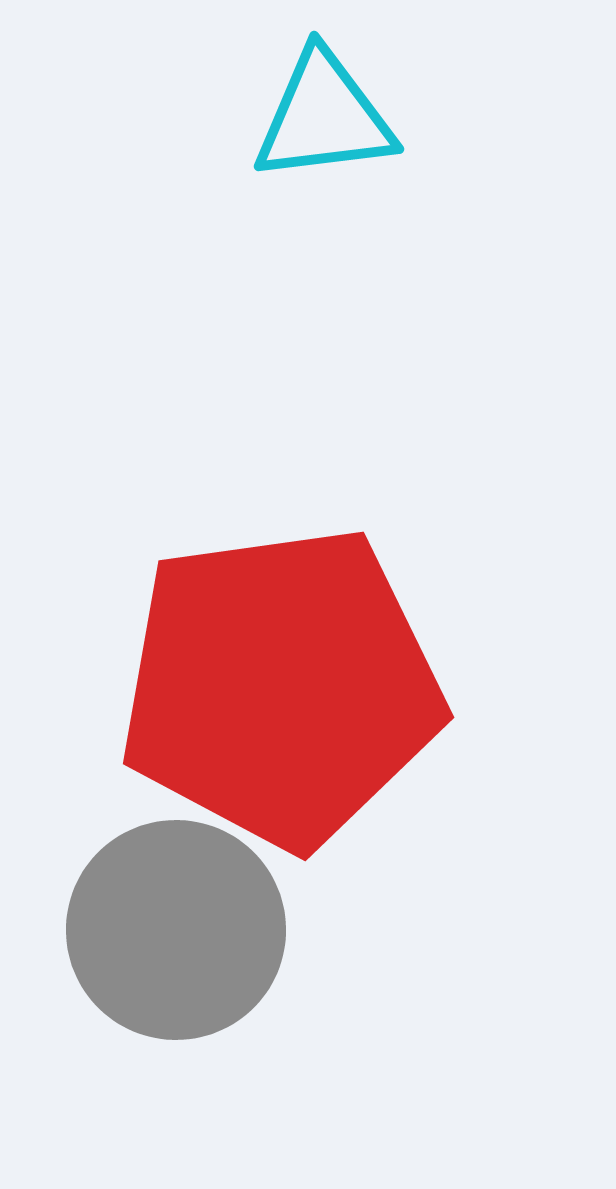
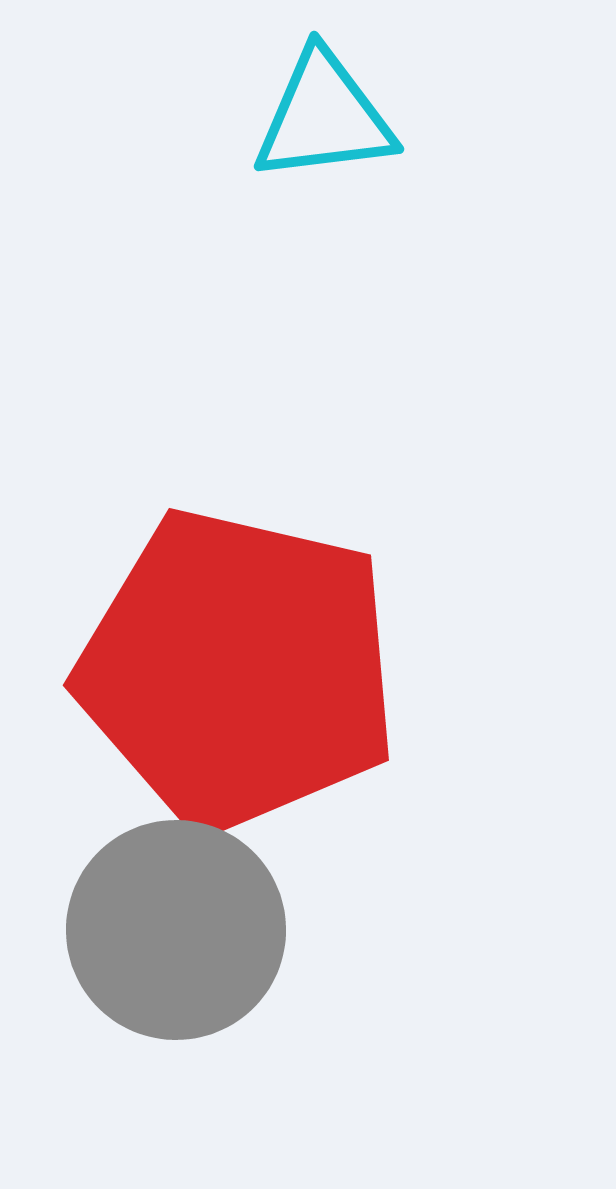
red pentagon: moved 43 px left, 17 px up; rotated 21 degrees clockwise
